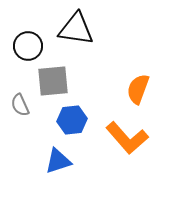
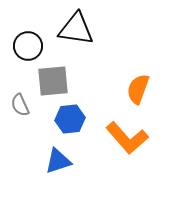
blue hexagon: moved 2 px left, 1 px up
